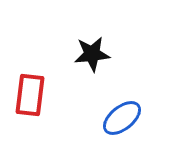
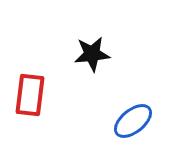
blue ellipse: moved 11 px right, 3 px down
